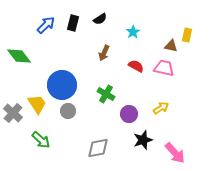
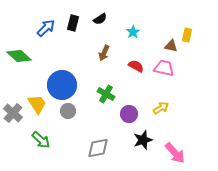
blue arrow: moved 3 px down
green diamond: rotated 10 degrees counterclockwise
